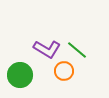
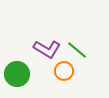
green circle: moved 3 px left, 1 px up
